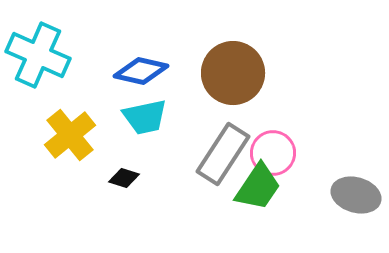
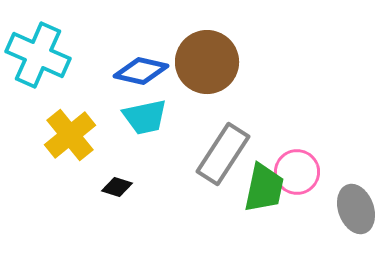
brown circle: moved 26 px left, 11 px up
pink circle: moved 24 px right, 19 px down
black diamond: moved 7 px left, 9 px down
green trapezoid: moved 6 px right, 1 px down; rotated 22 degrees counterclockwise
gray ellipse: moved 14 px down; rotated 54 degrees clockwise
